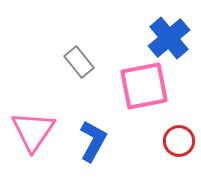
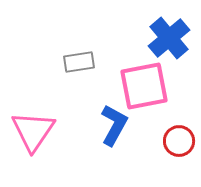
gray rectangle: rotated 60 degrees counterclockwise
blue L-shape: moved 21 px right, 16 px up
